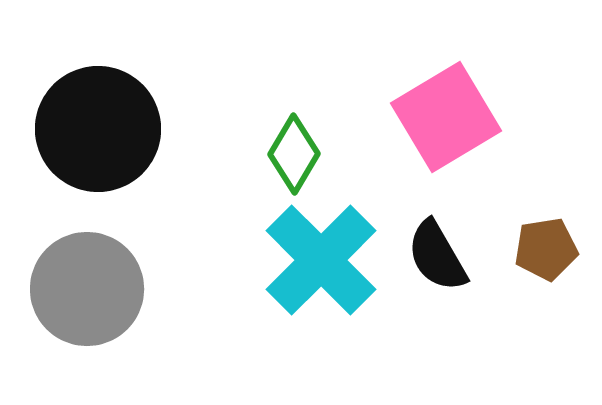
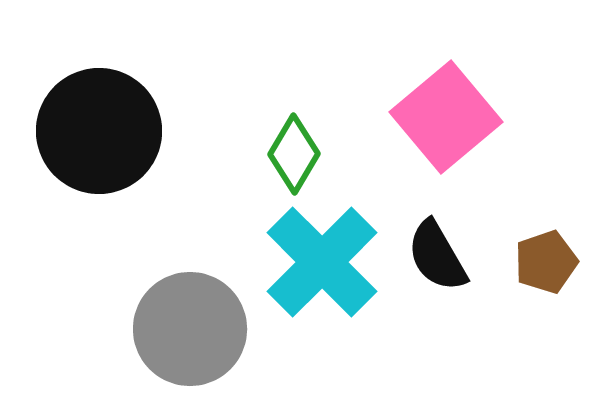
pink square: rotated 9 degrees counterclockwise
black circle: moved 1 px right, 2 px down
brown pentagon: moved 13 px down; rotated 10 degrees counterclockwise
cyan cross: moved 1 px right, 2 px down
gray circle: moved 103 px right, 40 px down
